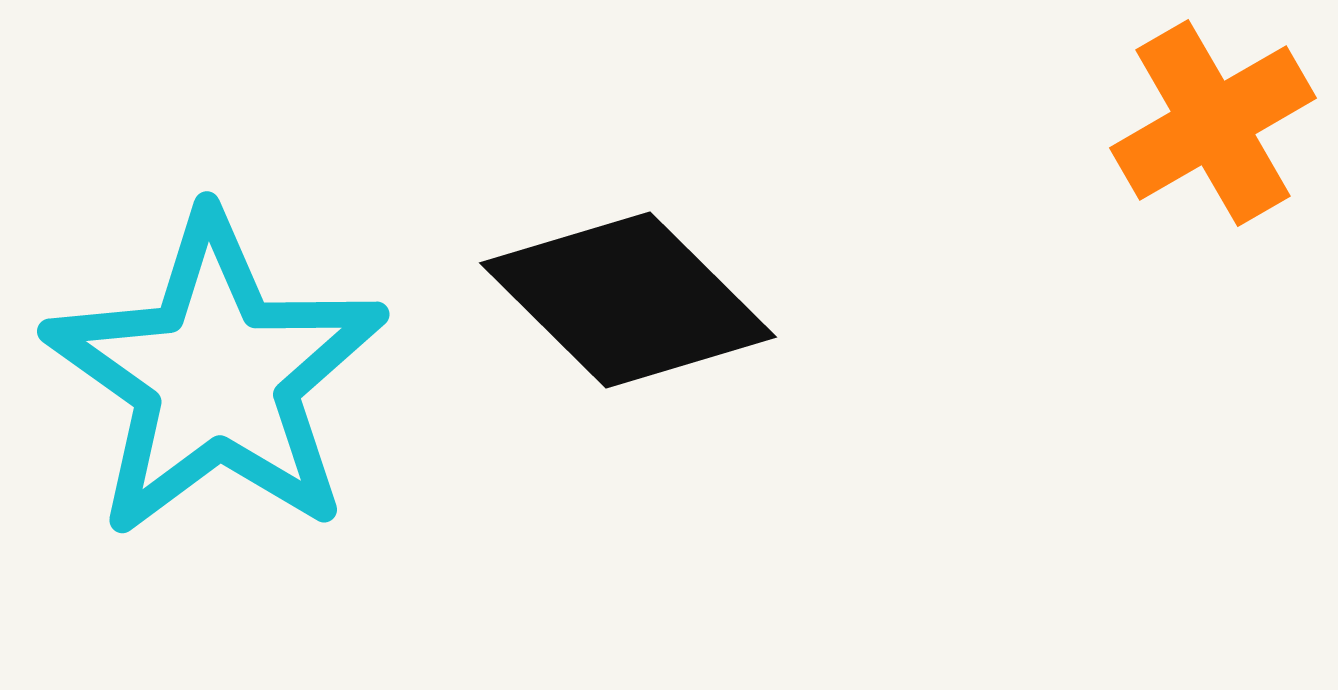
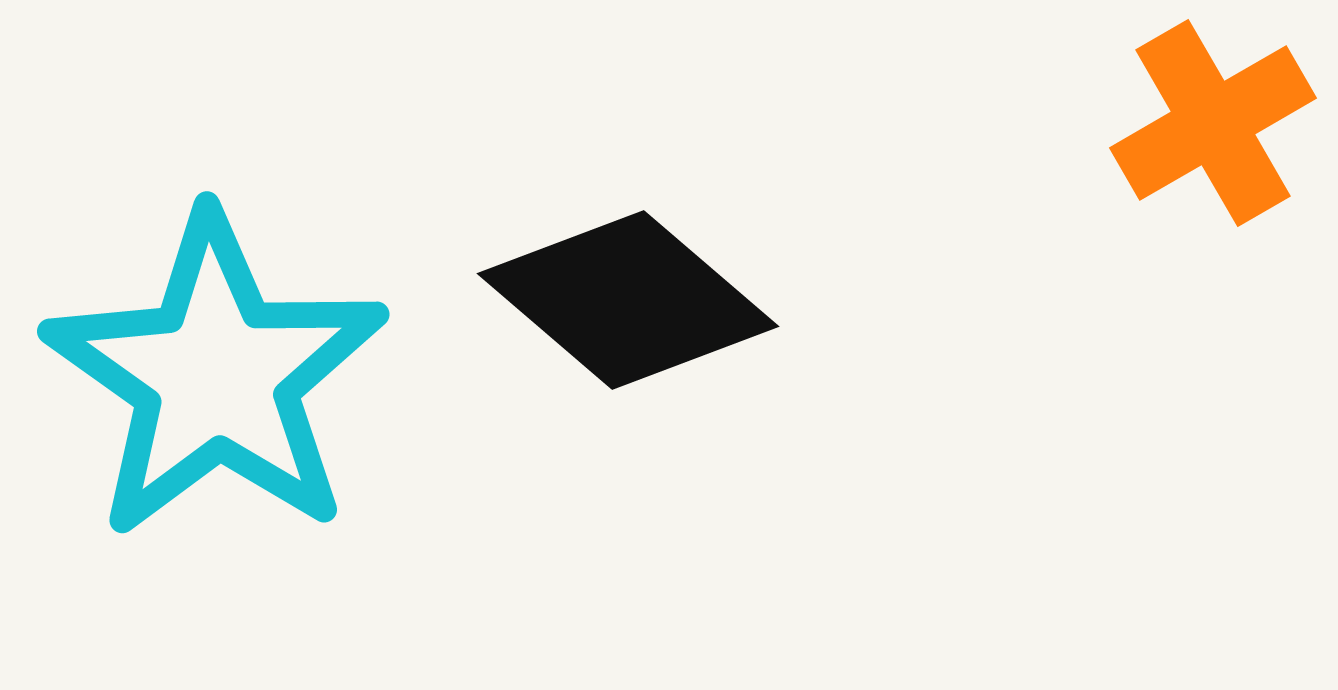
black diamond: rotated 4 degrees counterclockwise
